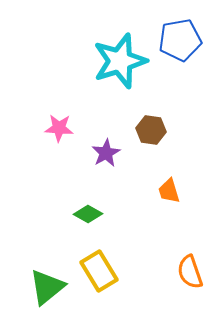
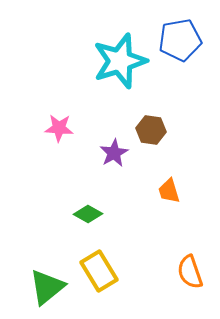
purple star: moved 8 px right
